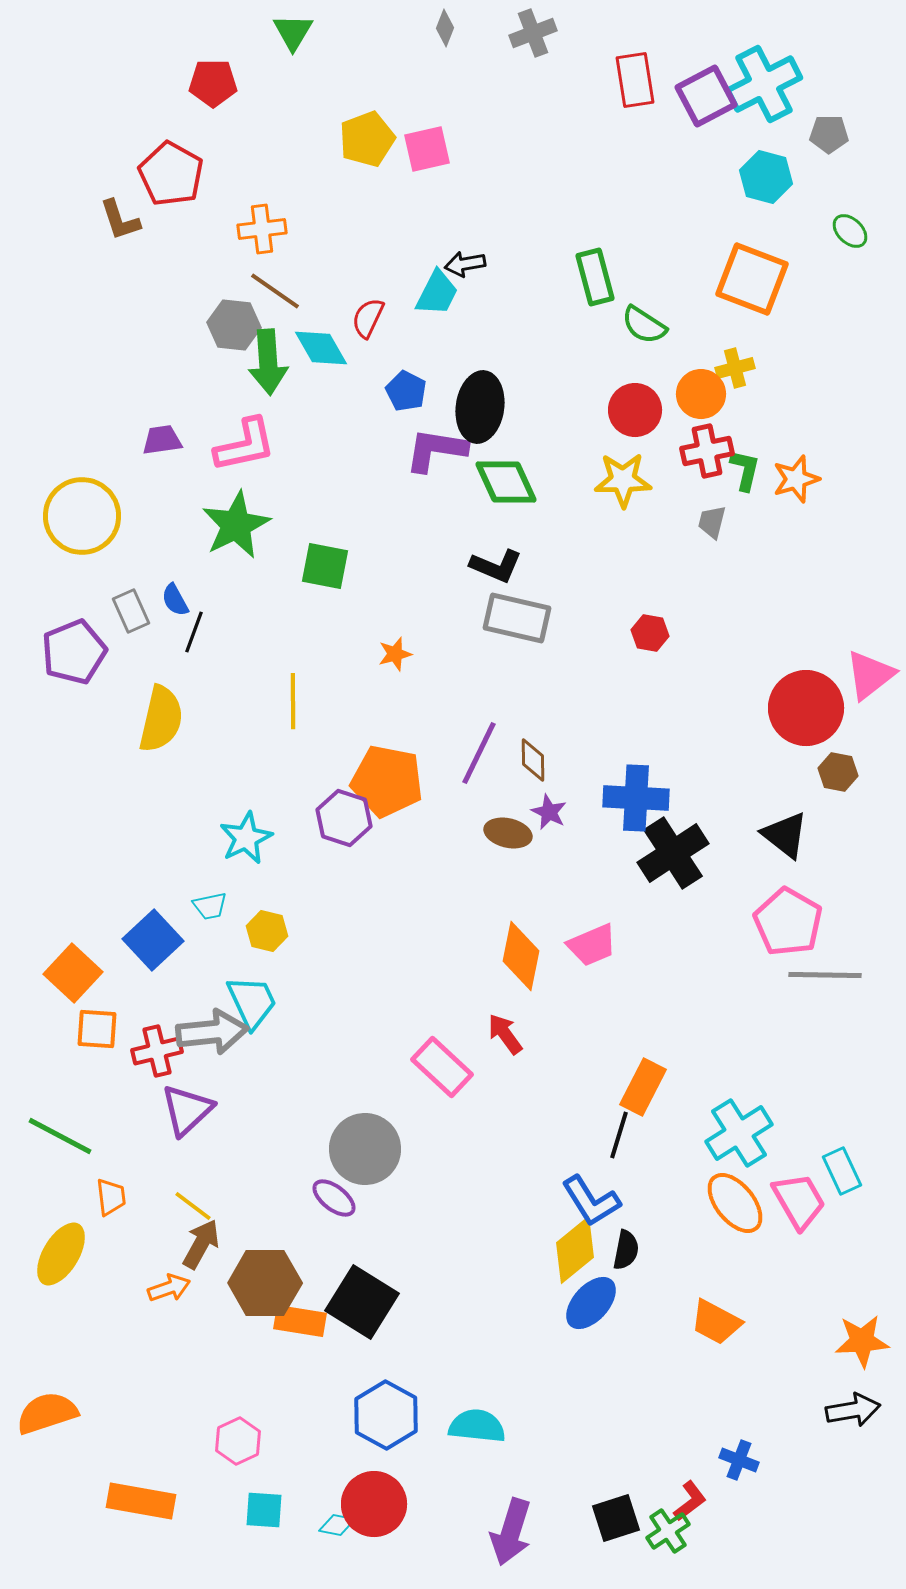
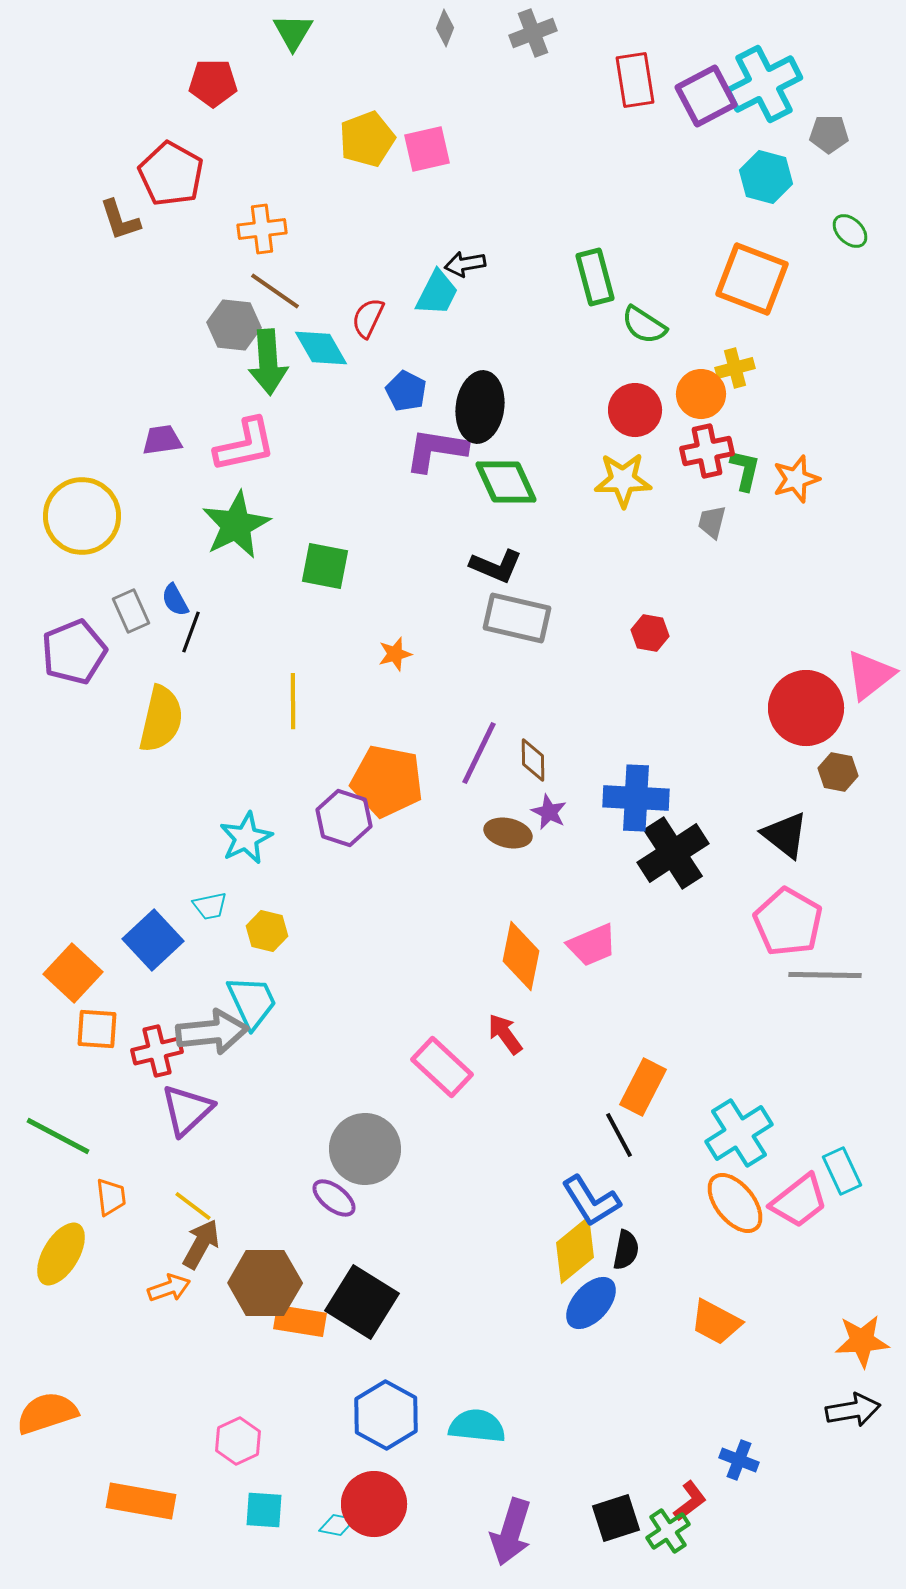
black line at (194, 632): moved 3 px left
black line at (619, 1135): rotated 45 degrees counterclockwise
green line at (60, 1136): moved 2 px left
pink trapezoid at (799, 1201): rotated 82 degrees clockwise
